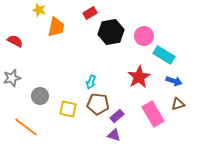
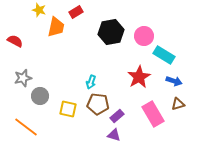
red rectangle: moved 14 px left, 1 px up
gray star: moved 11 px right
